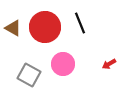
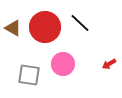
black line: rotated 25 degrees counterclockwise
gray square: rotated 20 degrees counterclockwise
